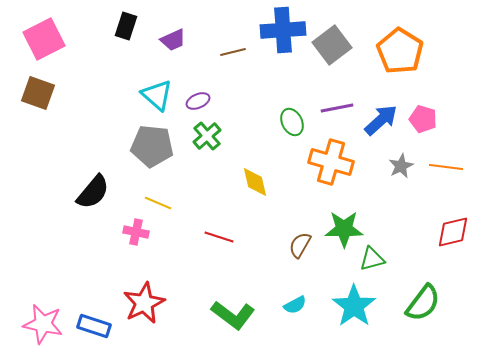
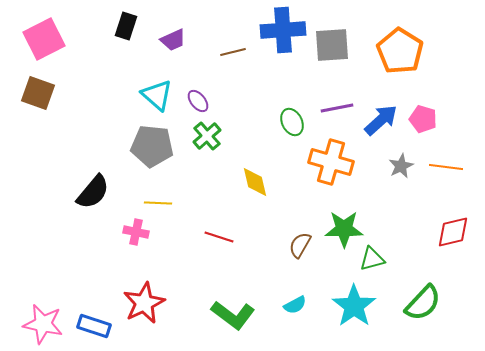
gray square: rotated 33 degrees clockwise
purple ellipse: rotated 75 degrees clockwise
yellow line: rotated 20 degrees counterclockwise
green semicircle: rotated 6 degrees clockwise
